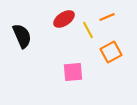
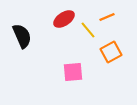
yellow line: rotated 12 degrees counterclockwise
